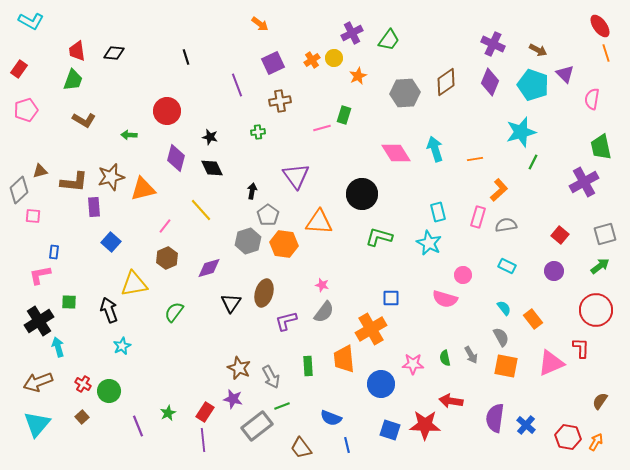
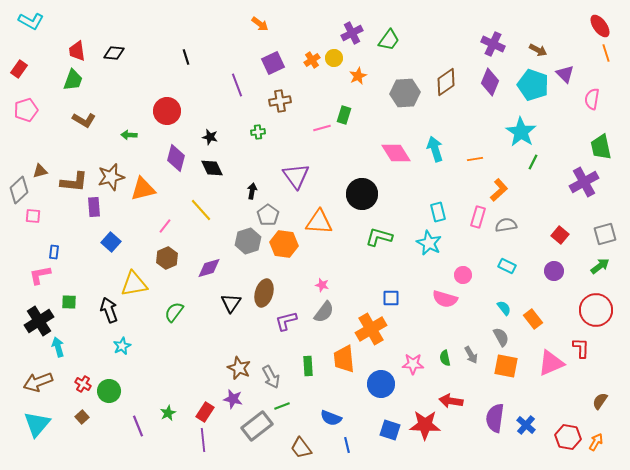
cyan star at (521, 132): rotated 24 degrees counterclockwise
